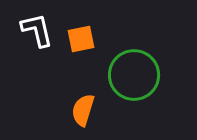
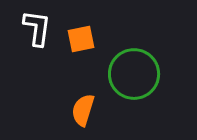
white L-shape: moved 2 px up; rotated 21 degrees clockwise
green circle: moved 1 px up
